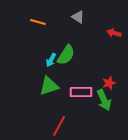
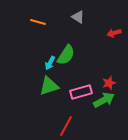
red arrow: rotated 32 degrees counterclockwise
cyan arrow: moved 1 px left, 3 px down
pink rectangle: rotated 15 degrees counterclockwise
green arrow: rotated 95 degrees counterclockwise
red line: moved 7 px right
